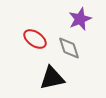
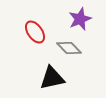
red ellipse: moved 7 px up; rotated 20 degrees clockwise
gray diamond: rotated 25 degrees counterclockwise
